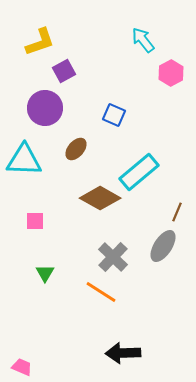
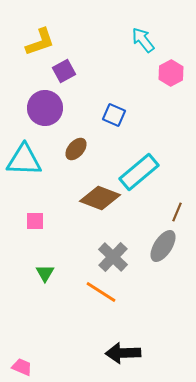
brown diamond: rotated 9 degrees counterclockwise
